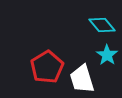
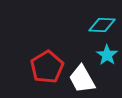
cyan diamond: rotated 48 degrees counterclockwise
white trapezoid: rotated 12 degrees counterclockwise
